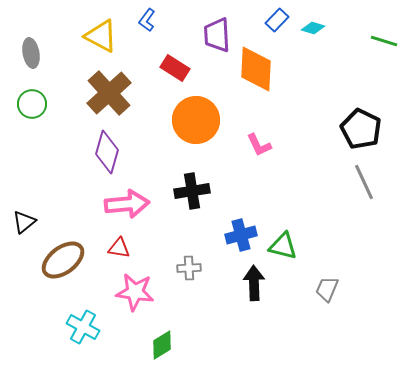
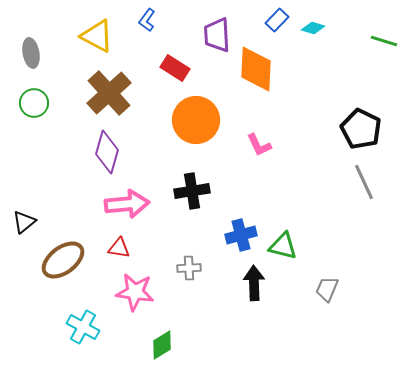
yellow triangle: moved 4 px left
green circle: moved 2 px right, 1 px up
